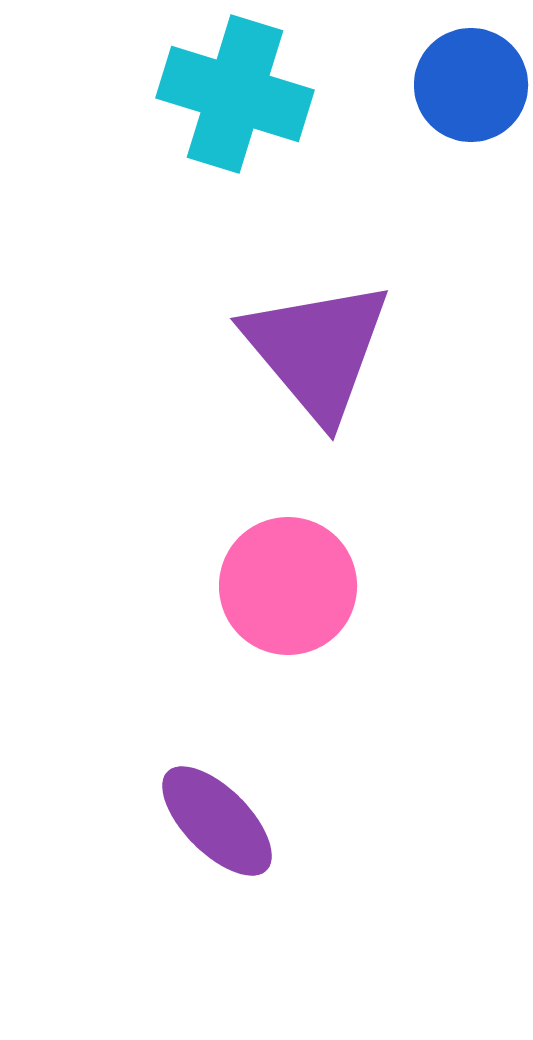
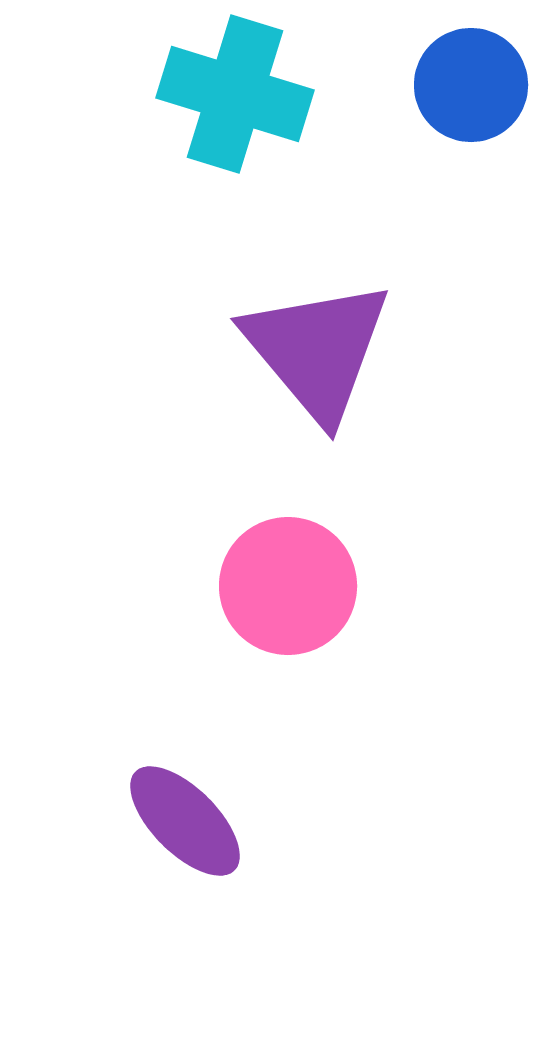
purple ellipse: moved 32 px left
